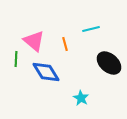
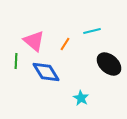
cyan line: moved 1 px right, 2 px down
orange line: rotated 48 degrees clockwise
green line: moved 2 px down
black ellipse: moved 1 px down
